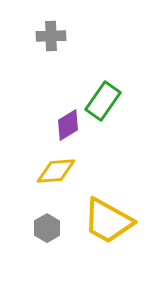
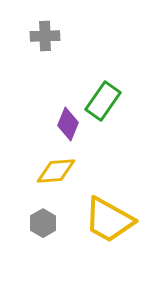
gray cross: moved 6 px left
purple diamond: moved 1 px up; rotated 36 degrees counterclockwise
yellow trapezoid: moved 1 px right, 1 px up
gray hexagon: moved 4 px left, 5 px up
